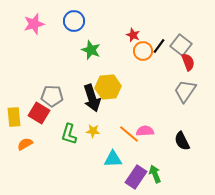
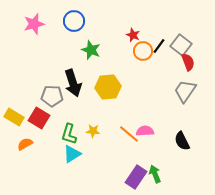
black arrow: moved 19 px left, 15 px up
red square: moved 5 px down
yellow rectangle: rotated 54 degrees counterclockwise
cyan triangle: moved 41 px left, 5 px up; rotated 30 degrees counterclockwise
